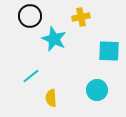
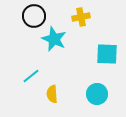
black circle: moved 4 px right
cyan square: moved 2 px left, 3 px down
cyan circle: moved 4 px down
yellow semicircle: moved 1 px right, 4 px up
